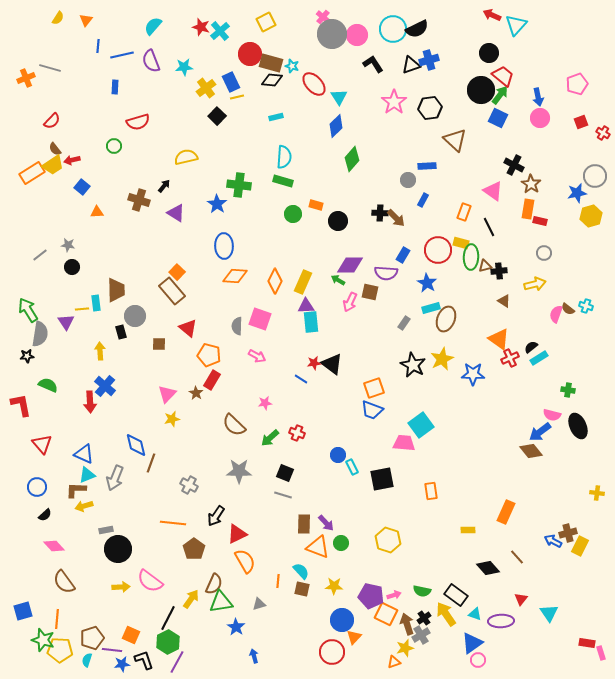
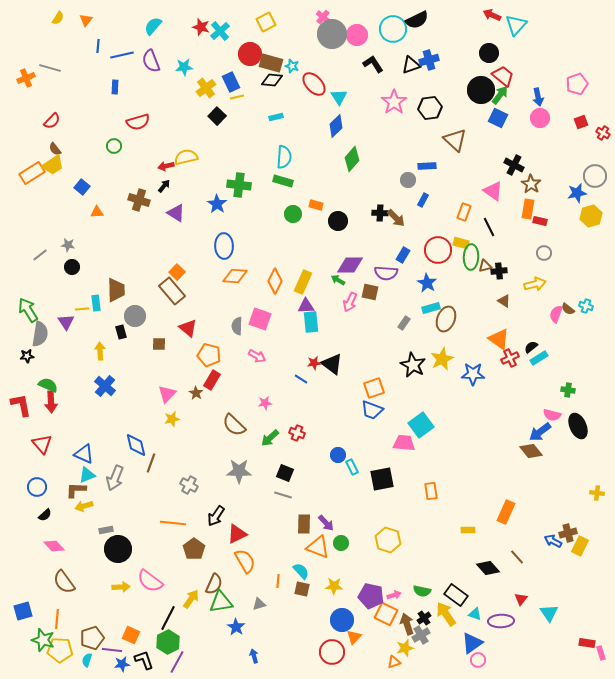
black semicircle at (417, 29): moved 9 px up
red arrow at (72, 160): moved 94 px right, 6 px down
red arrow at (90, 402): moved 39 px left
